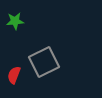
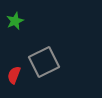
green star: rotated 18 degrees counterclockwise
